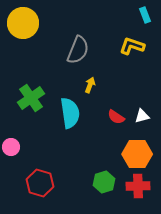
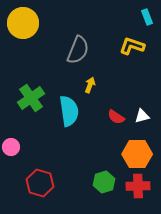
cyan rectangle: moved 2 px right, 2 px down
cyan semicircle: moved 1 px left, 2 px up
